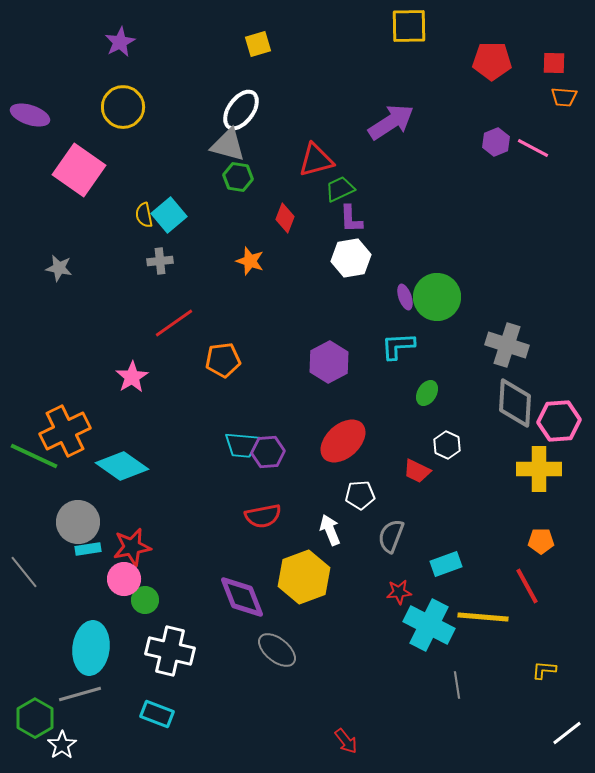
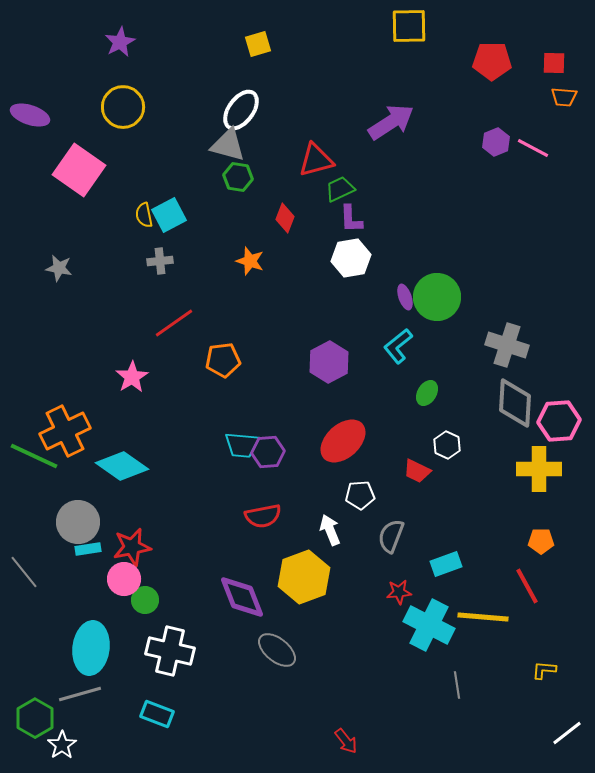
cyan square at (169, 215): rotated 12 degrees clockwise
cyan L-shape at (398, 346): rotated 36 degrees counterclockwise
